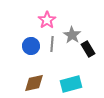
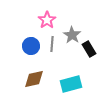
black rectangle: moved 1 px right
brown diamond: moved 4 px up
